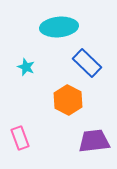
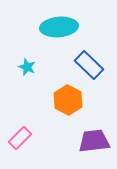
blue rectangle: moved 2 px right, 2 px down
cyan star: moved 1 px right
pink rectangle: rotated 65 degrees clockwise
